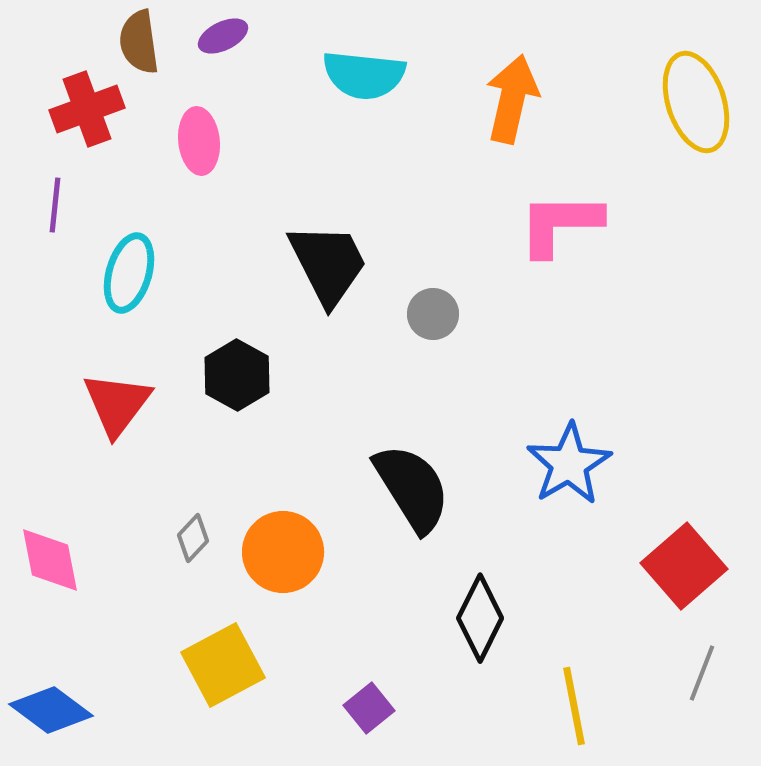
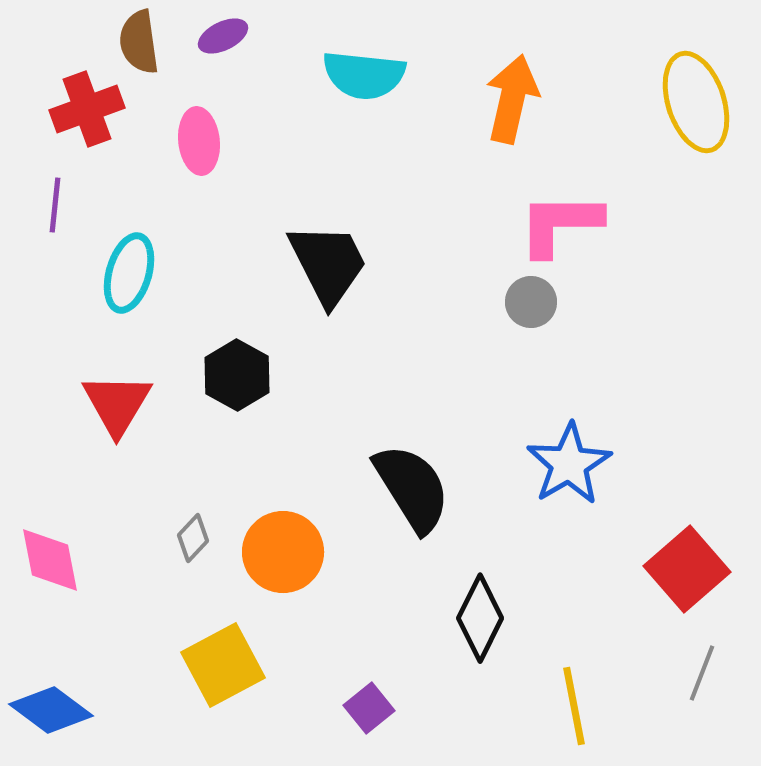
gray circle: moved 98 px right, 12 px up
red triangle: rotated 6 degrees counterclockwise
red square: moved 3 px right, 3 px down
